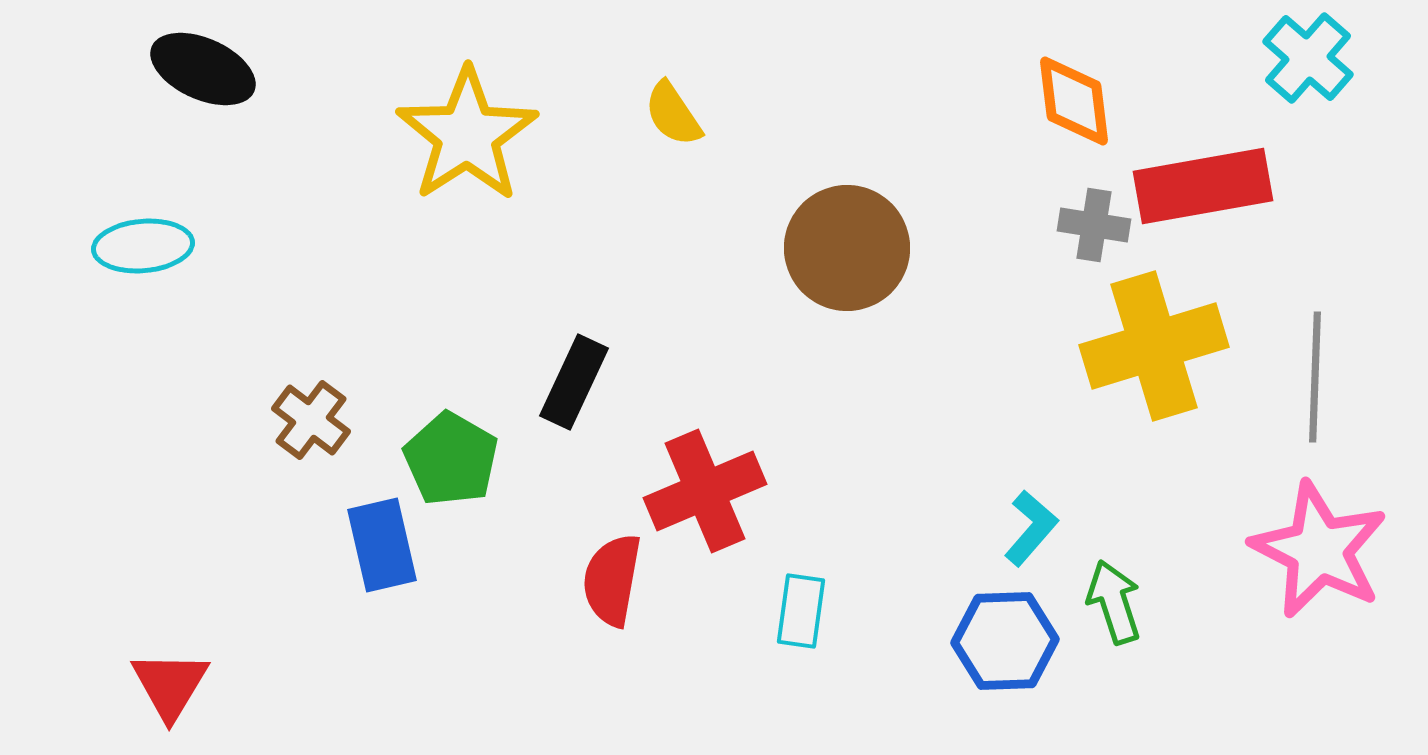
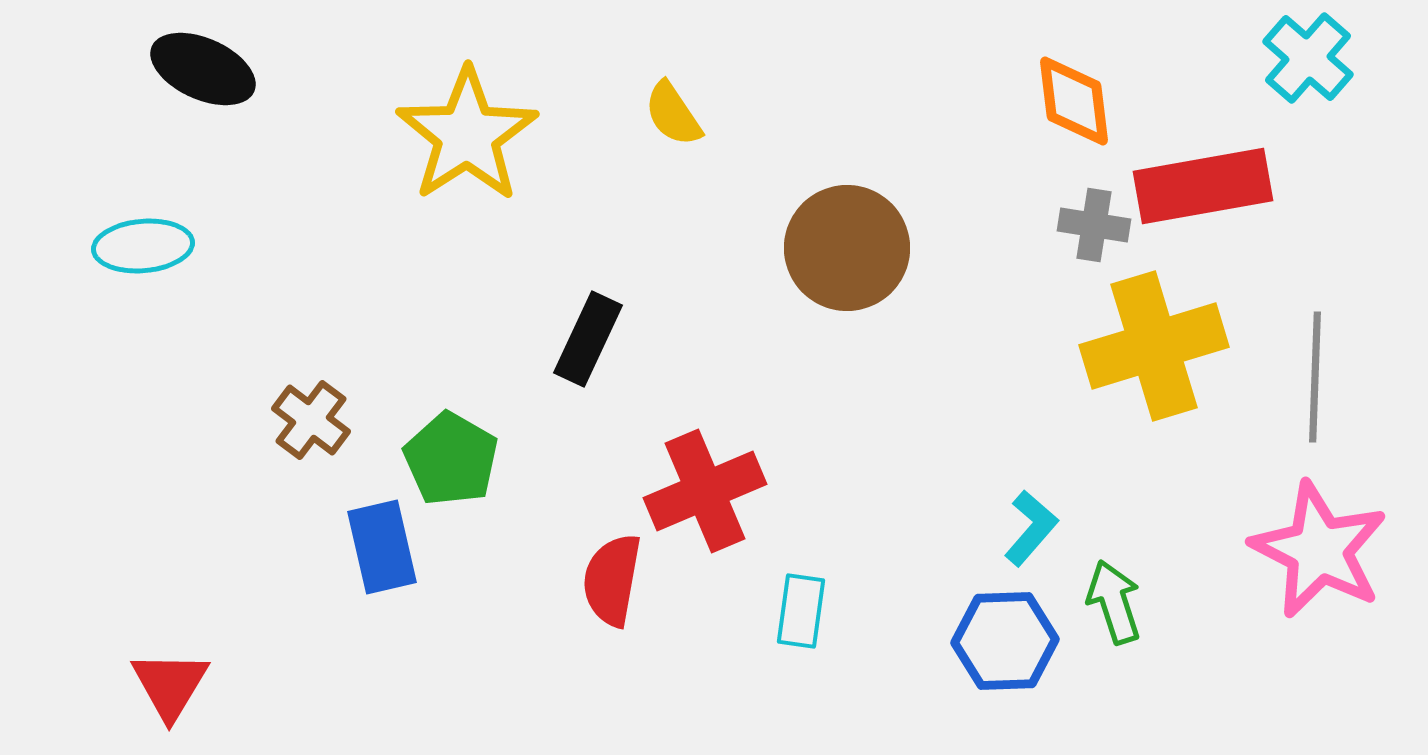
black rectangle: moved 14 px right, 43 px up
blue rectangle: moved 2 px down
